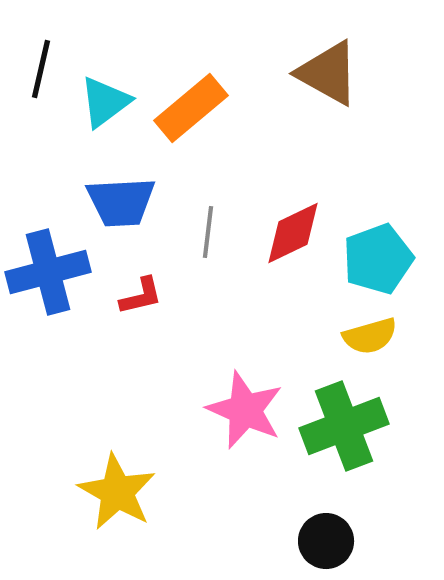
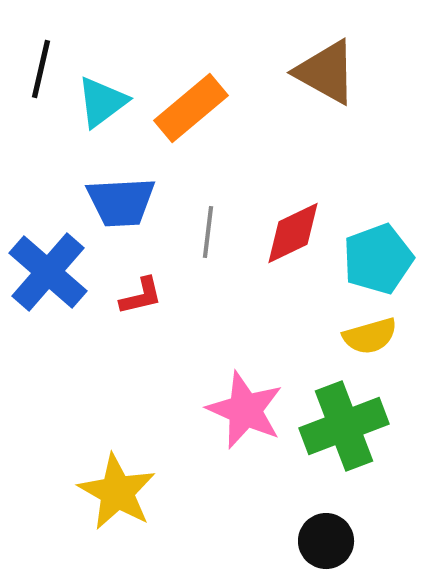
brown triangle: moved 2 px left, 1 px up
cyan triangle: moved 3 px left
blue cross: rotated 34 degrees counterclockwise
